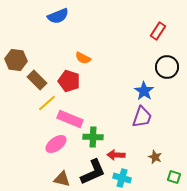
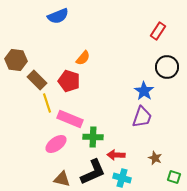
orange semicircle: rotated 77 degrees counterclockwise
yellow line: rotated 66 degrees counterclockwise
brown star: moved 1 px down
